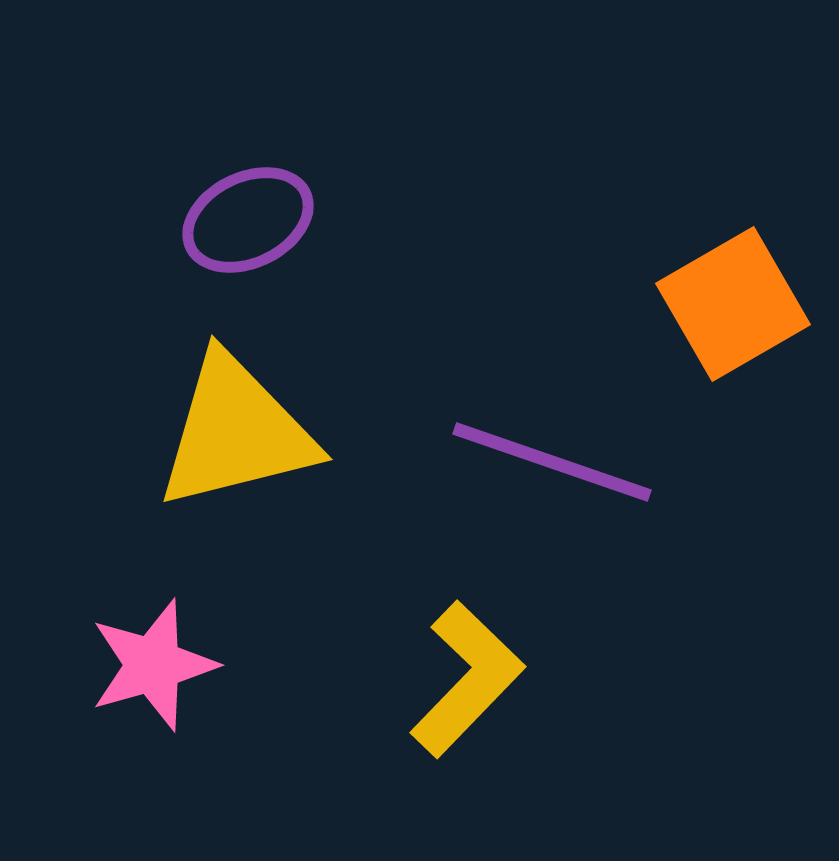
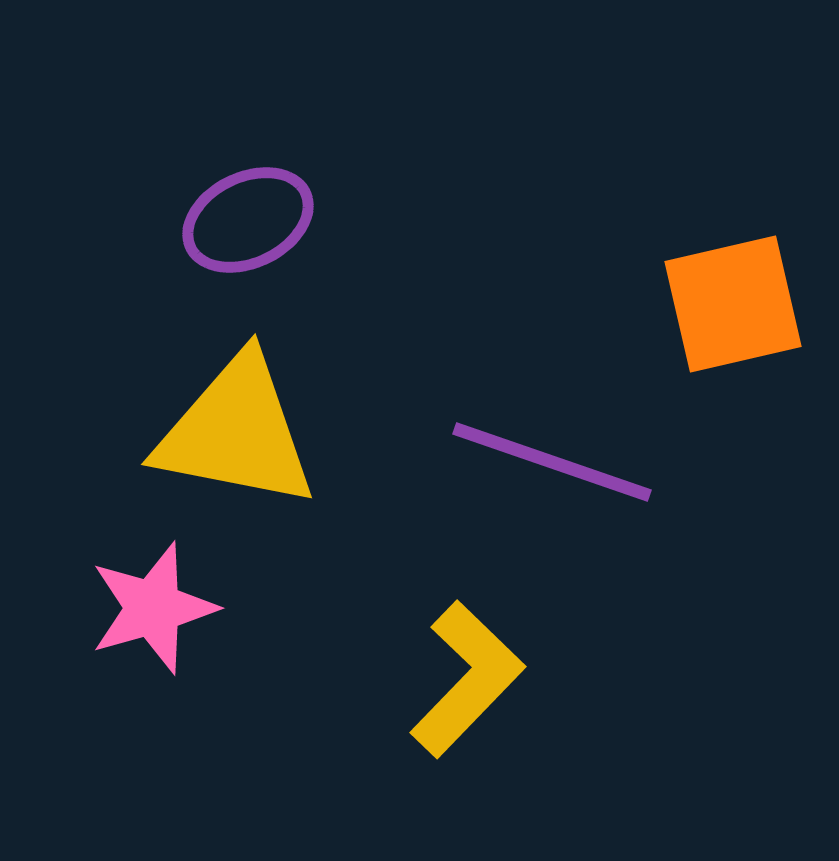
orange square: rotated 17 degrees clockwise
yellow triangle: rotated 25 degrees clockwise
pink star: moved 57 px up
